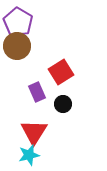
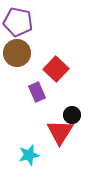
purple pentagon: rotated 20 degrees counterclockwise
brown circle: moved 7 px down
red square: moved 5 px left, 3 px up; rotated 15 degrees counterclockwise
black circle: moved 9 px right, 11 px down
red triangle: moved 26 px right
